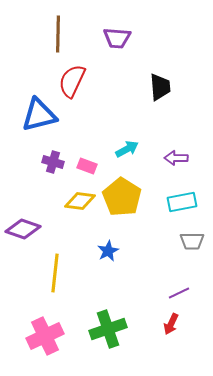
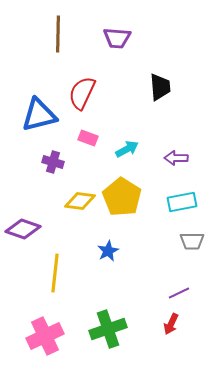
red semicircle: moved 10 px right, 12 px down
pink rectangle: moved 1 px right, 28 px up
